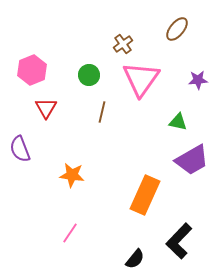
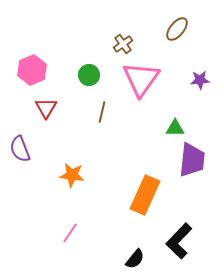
purple star: moved 2 px right
green triangle: moved 3 px left, 6 px down; rotated 12 degrees counterclockwise
purple trapezoid: rotated 54 degrees counterclockwise
